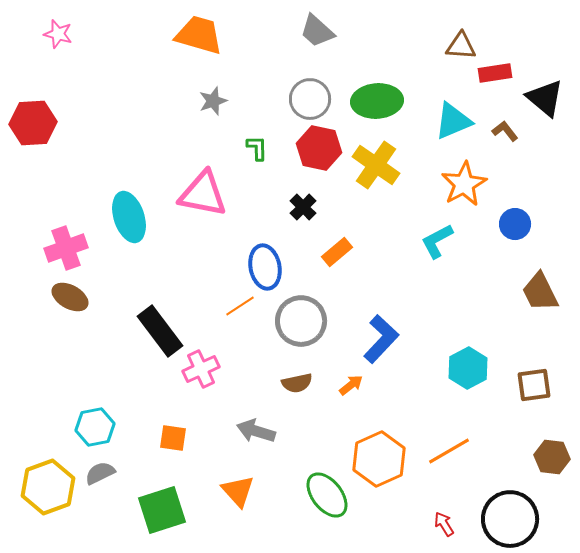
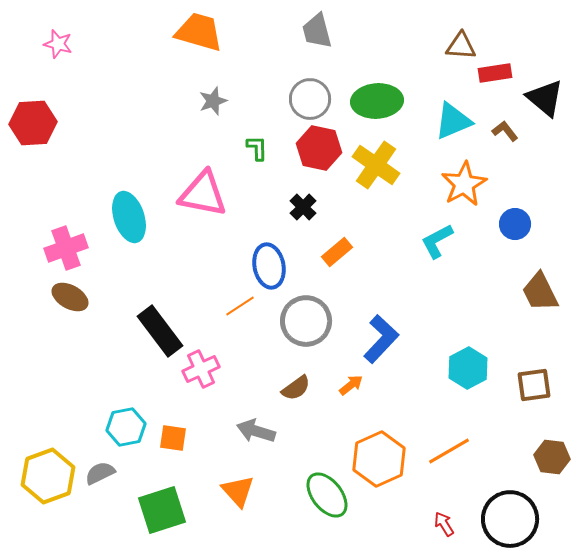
gray trapezoid at (317, 31): rotated 33 degrees clockwise
pink star at (58, 34): moved 10 px down
orange trapezoid at (199, 35): moved 3 px up
blue ellipse at (265, 267): moved 4 px right, 1 px up
gray circle at (301, 321): moved 5 px right
brown semicircle at (297, 383): moved 1 px left, 5 px down; rotated 24 degrees counterclockwise
cyan hexagon at (95, 427): moved 31 px right
yellow hexagon at (48, 487): moved 11 px up
